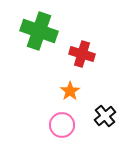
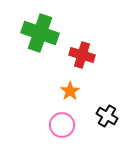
green cross: moved 1 px right, 2 px down
red cross: moved 1 px down
black cross: moved 2 px right; rotated 20 degrees counterclockwise
